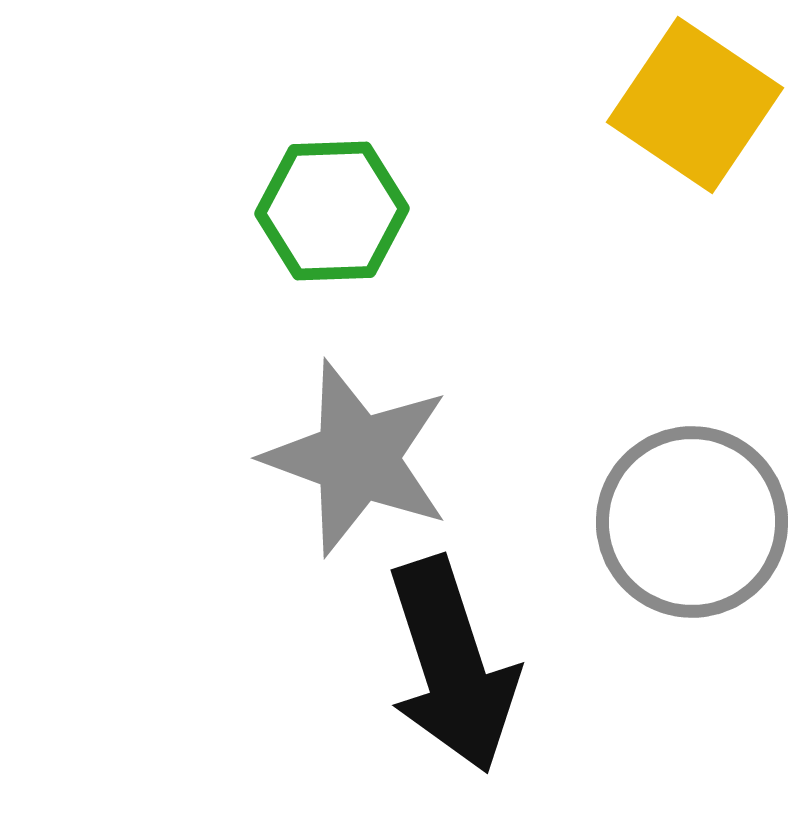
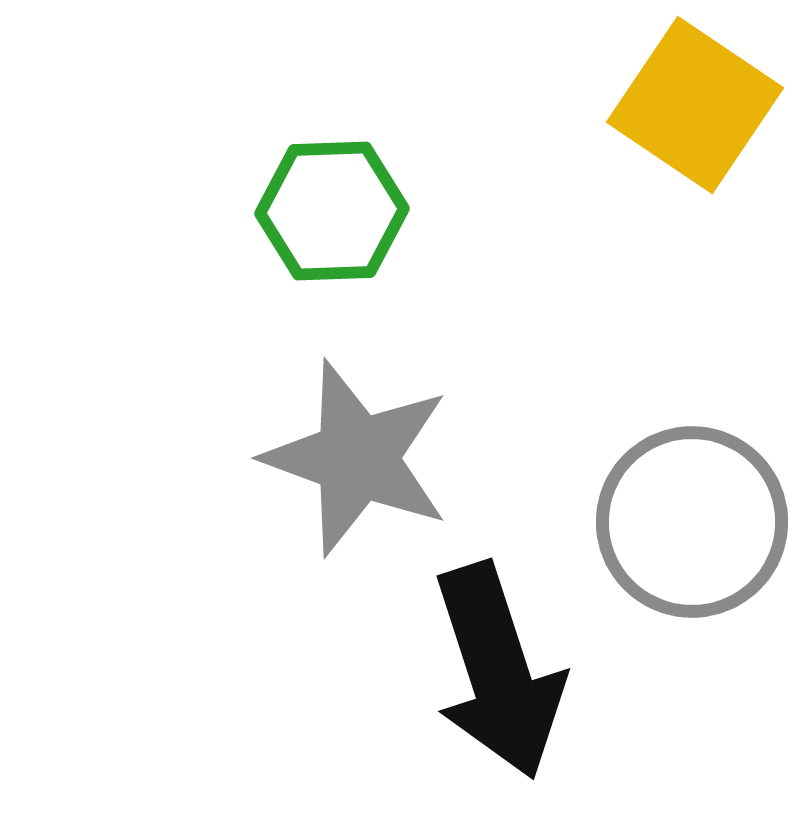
black arrow: moved 46 px right, 6 px down
